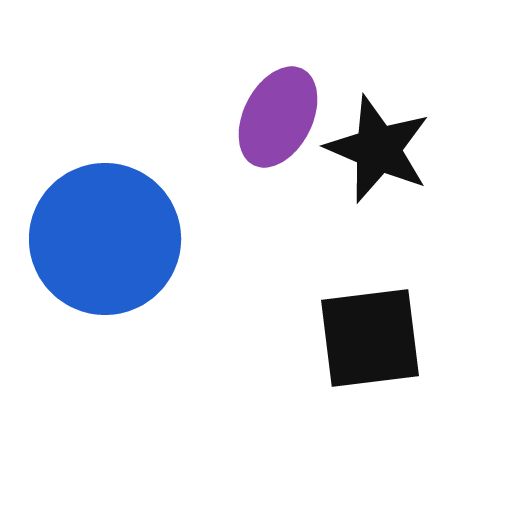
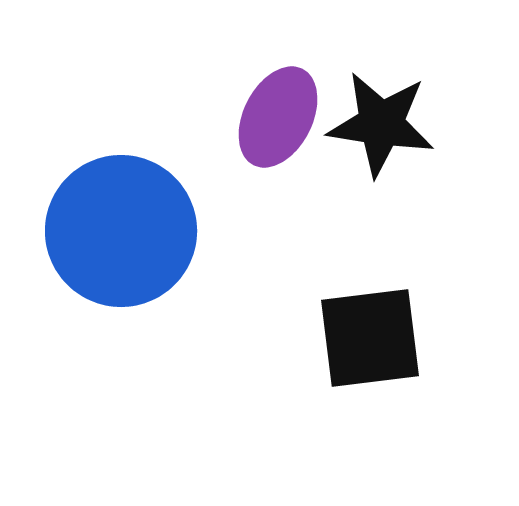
black star: moved 3 px right, 25 px up; rotated 14 degrees counterclockwise
blue circle: moved 16 px right, 8 px up
